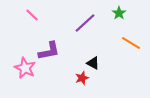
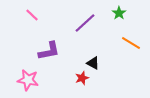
pink star: moved 3 px right, 12 px down; rotated 15 degrees counterclockwise
